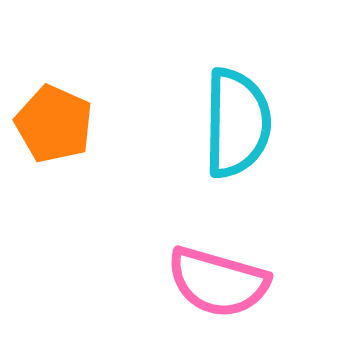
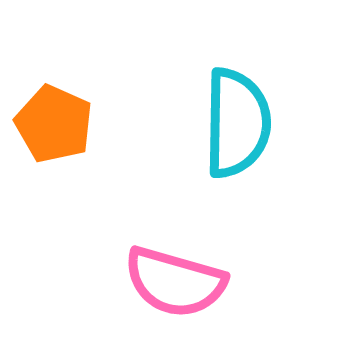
pink semicircle: moved 43 px left
